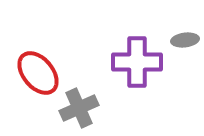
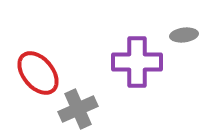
gray ellipse: moved 1 px left, 5 px up
gray cross: moved 1 px left, 1 px down
